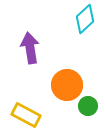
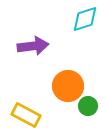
cyan diamond: rotated 24 degrees clockwise
purple arrow: moved 3 px right, 2 px up; rotated 92 degrees clockwise
orange circle: moved 1 px right, 1 px down
